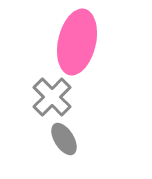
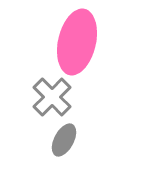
gray ellipse: moved 1 px down; rotated 60 degrees clockwise
